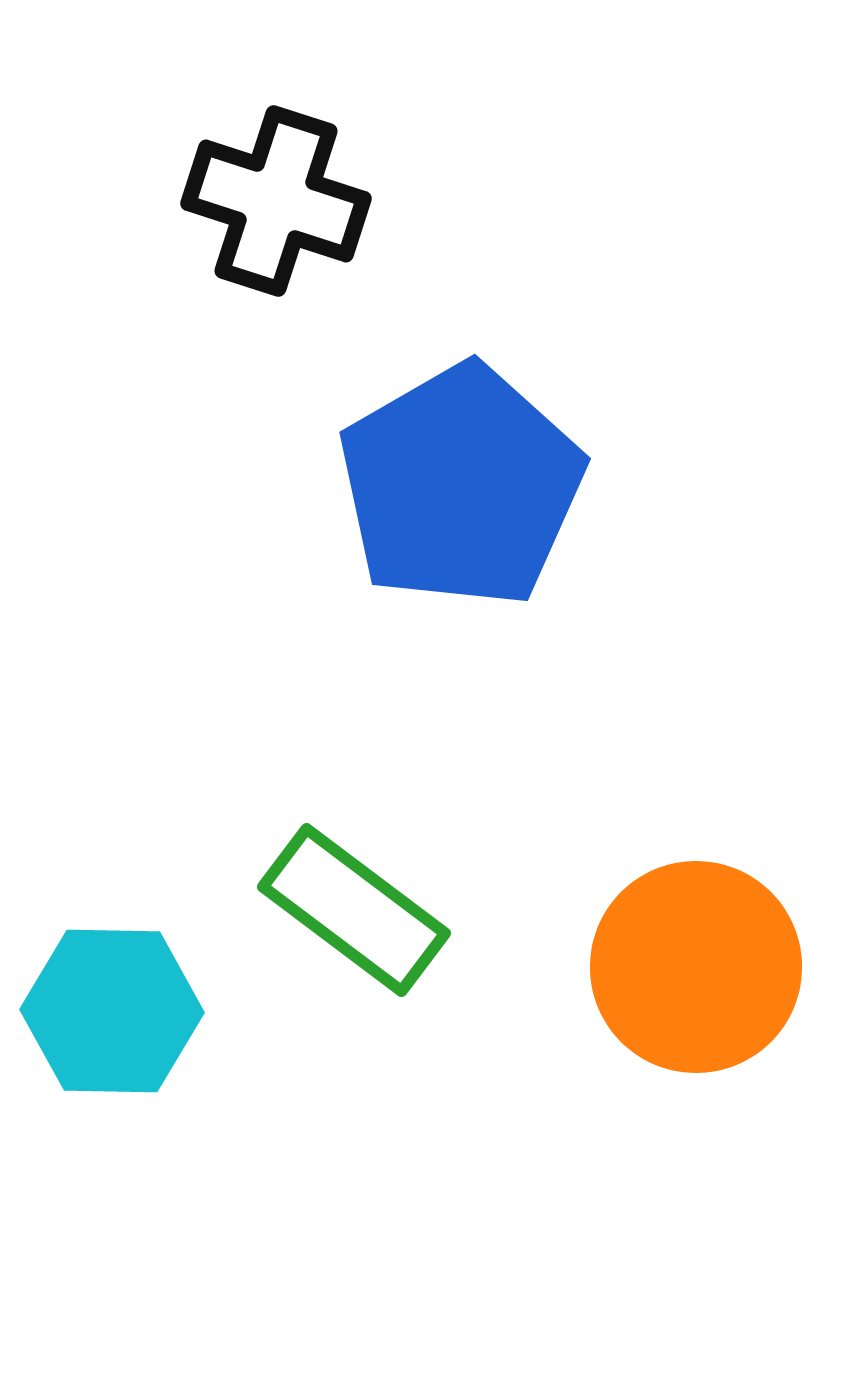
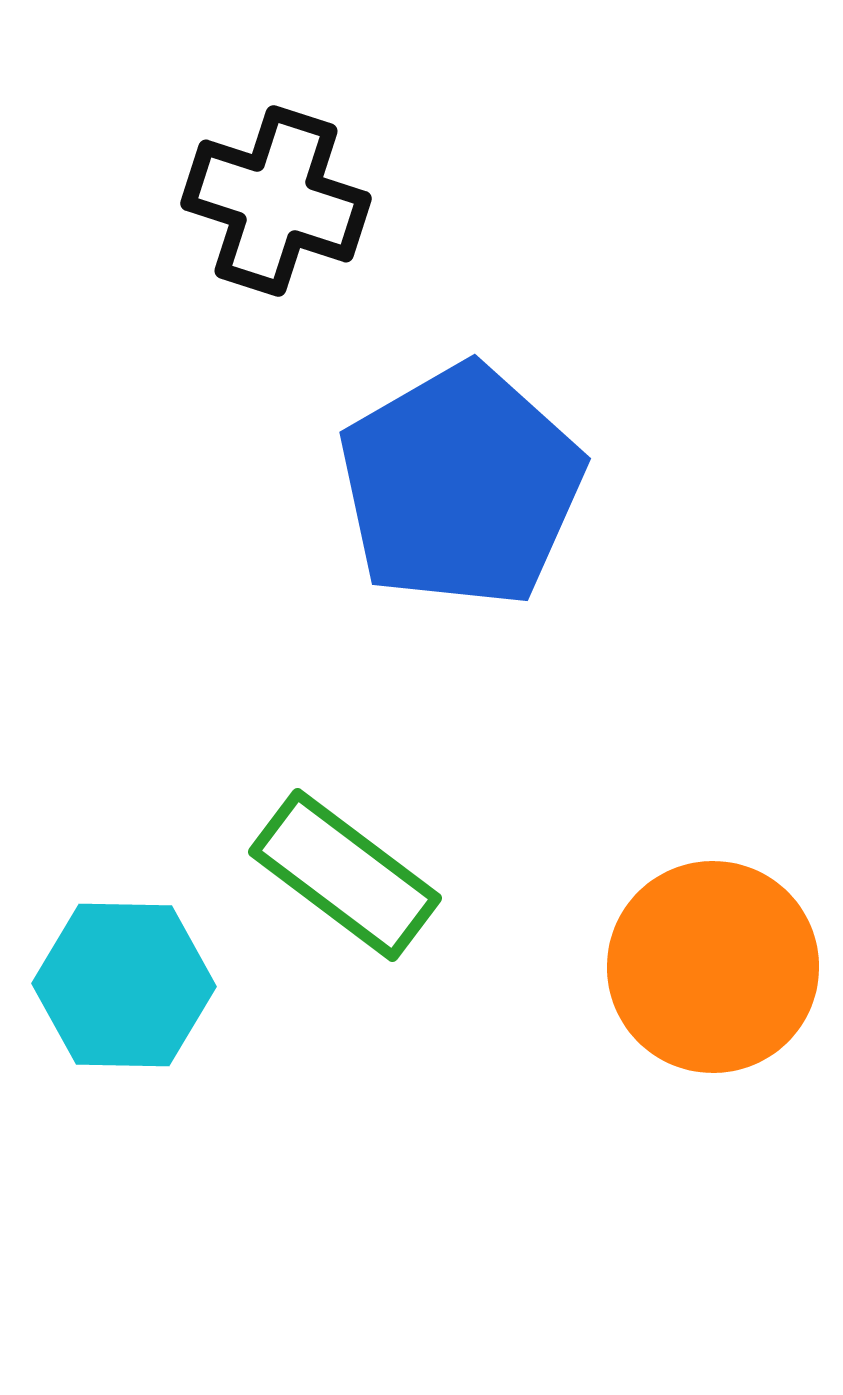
green rectangle: moved 9 px left, 35 px up
orange circle: moved 17 px right
cyan hexagon: moved 12 px right, 26 px up
